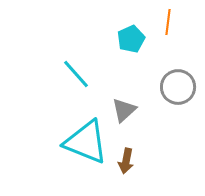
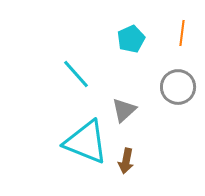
orange line: moved 14 px right, 11 px down
